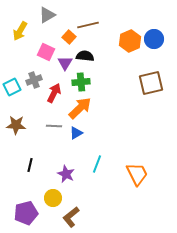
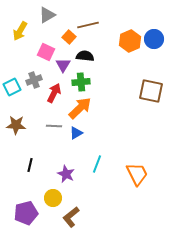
purple triangle: moved 2 px left, 2 px down
brown square: moved 8 px down; rotated 25 degrees clockwise
